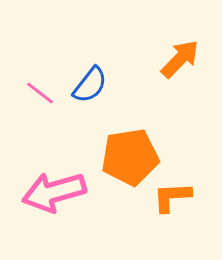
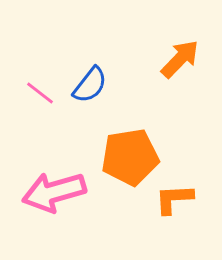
orange L-shape: moved 2 px right, 2 px down
